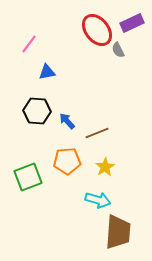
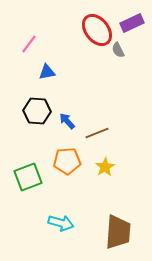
cyan arrow: moved 37 px left, 23 px down
